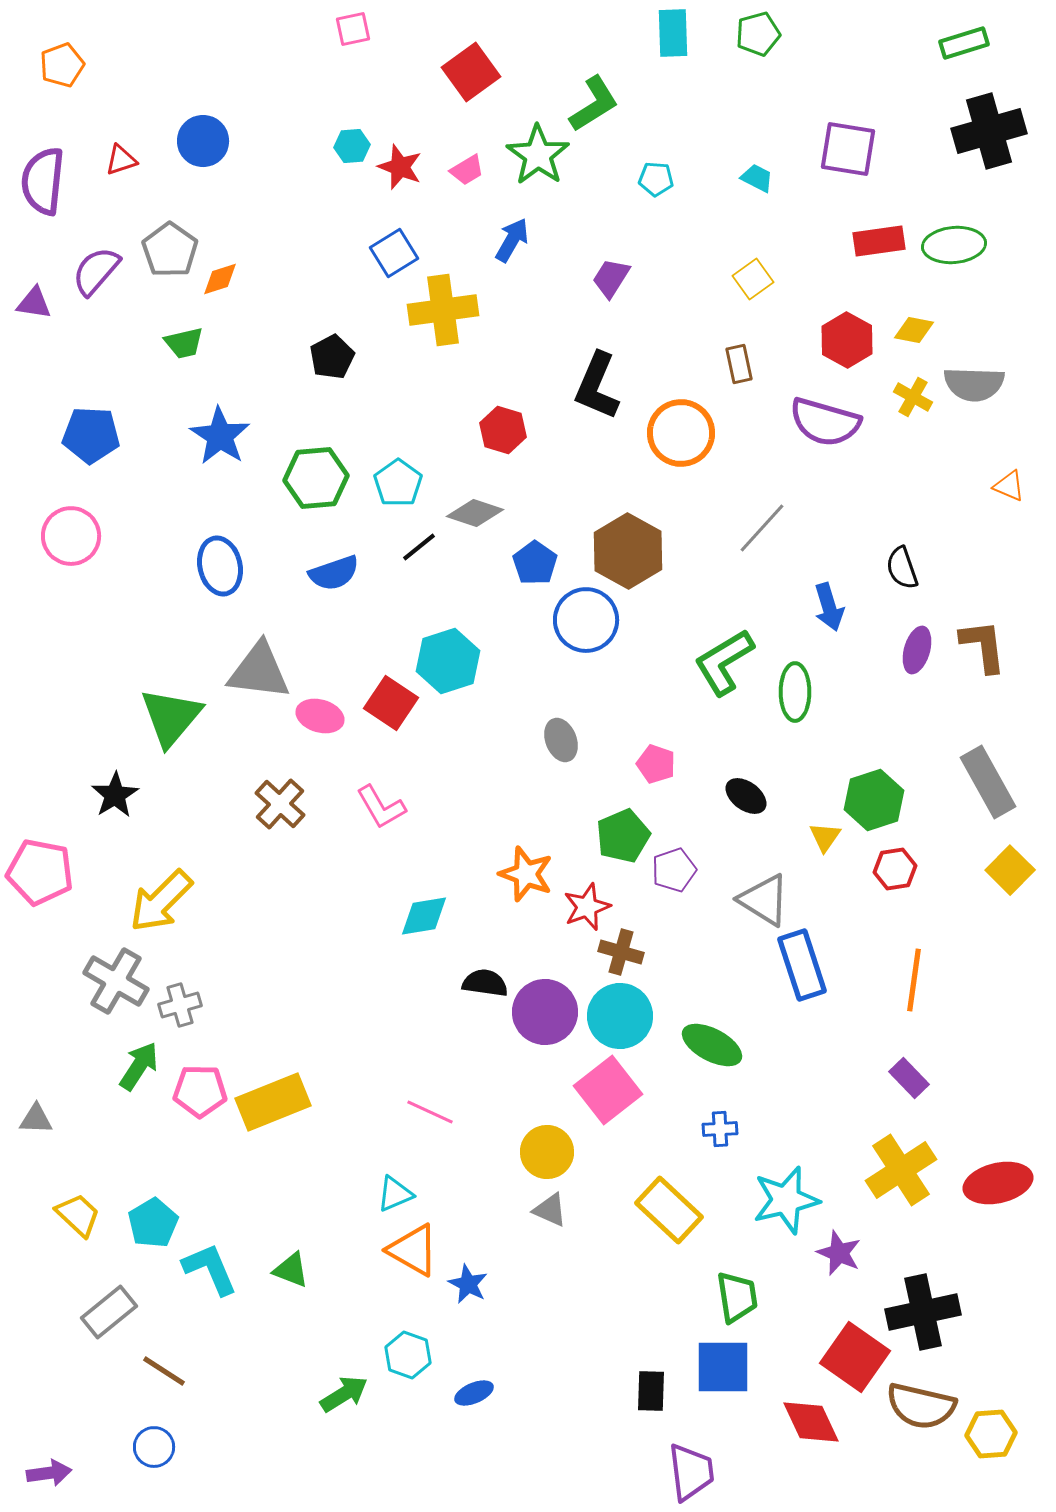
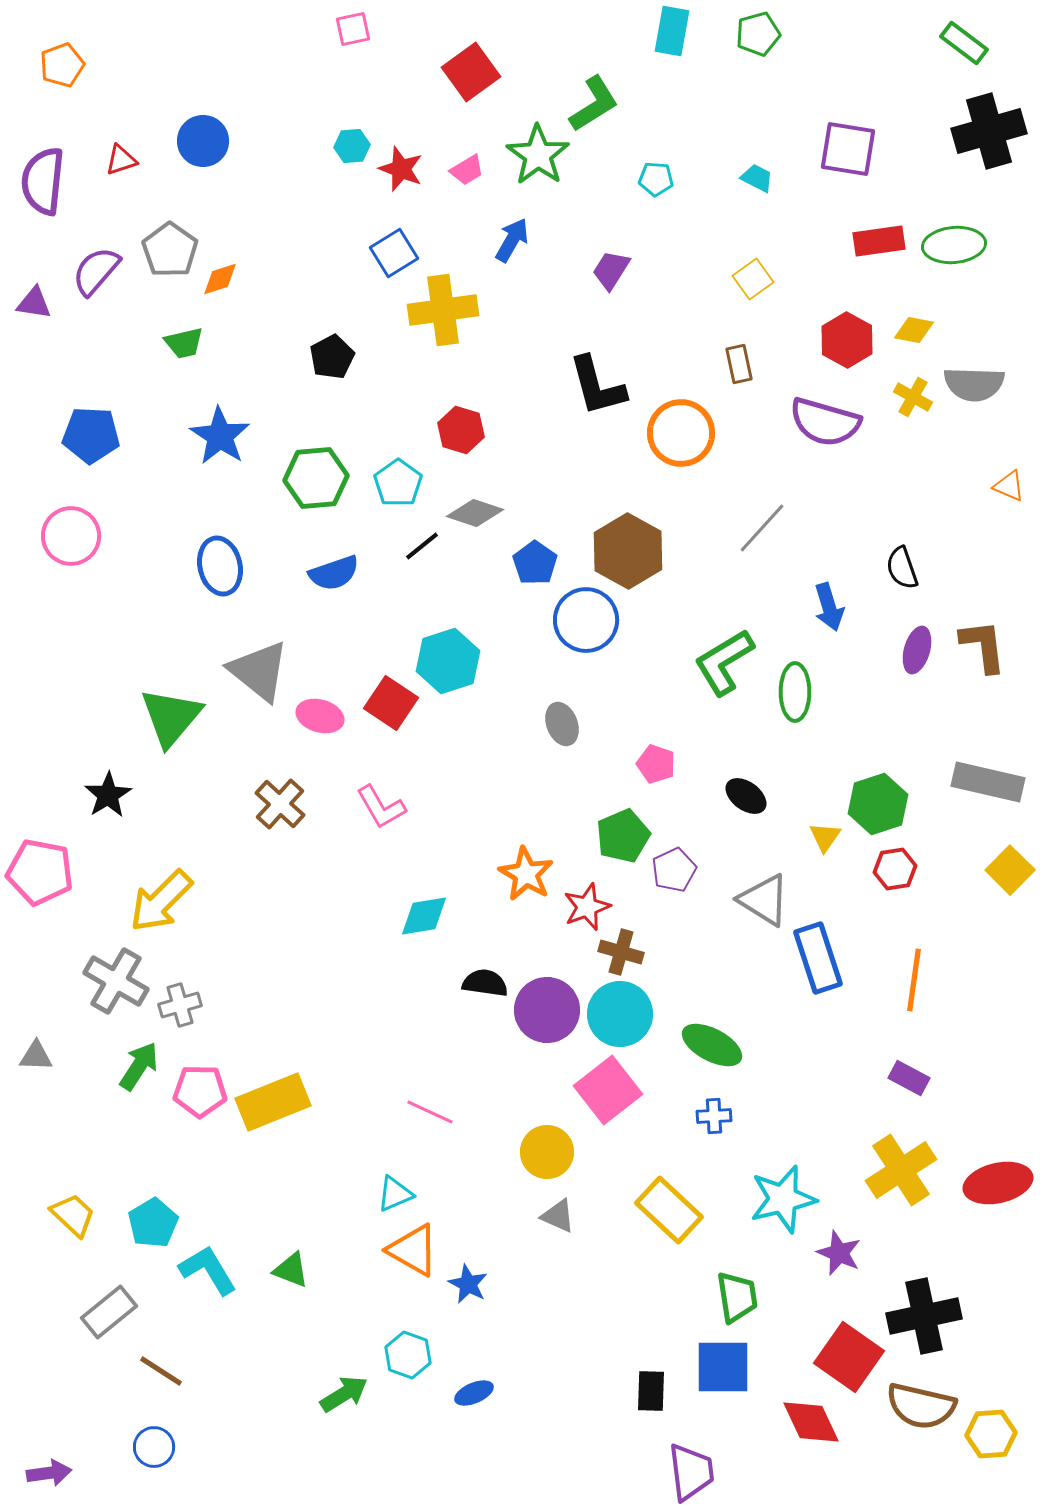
cyan rectangle at (673, 33): moved 1 px left, 2 px up; rotated 12 degrees clockwise
green rectangle at (964, 43): rotated 54 degrees clockwise
red star at (400, 167): moved 1 px right, 2 px down
purple trapezoid at (611, 278): moved 8 px up
black L-shape at (597, 386): rotated 38 degrees counterclockwise
red hexagon at (503, 430): moved 42 px left
black line at (419, 547): moved 3 px right, 1 px up
gray triangle at (259, 671): rotated 32 degrees clockwise
gray ellipse at (561, 740): moved 1 px right, 16 px up
gray rectangle at (988, 782): rotated 48 degrees counterclockwise
black star at (115, 795): moved 7 px left
green hexagon at (874, 800): moved 4 px right, 4 px down
purple pentagon at (674, 870): rotated 6 degrees counterclockwise
orange star at (526, 874): rotated 10 degrees clockwise
blue rectangle at (802, 965): moved 16 px right, 7 px up
purple circle at (545, 1012): moved 2 px right, 2 px up
cyan circle at (620, 1016): moved 2 px up
purple rectangle at (909, 1078): rotated 18 degrees counterclockwise
gray triangle at (36, 1119): moved 63 px up
blue cross at (720, 1129): moved 6 px left, 13 px up
cyan star at (786, 1200): moved 3 px left, 1 px up
gray triangle at (550, 1210): moved 8 px right, 6 px down
yellow trapezoid at (78, 1215): moved 5 px left
cyan L-shape at (210, 1269): moved 2 px left, 1 px down; rotated 8 degrees counterclockwise
black cross at (923, 1312): moved 1 px right, 4 px down
red square at (855, 1357): moved 6 px left
brown line at (164, 1371): moved 3 px left
